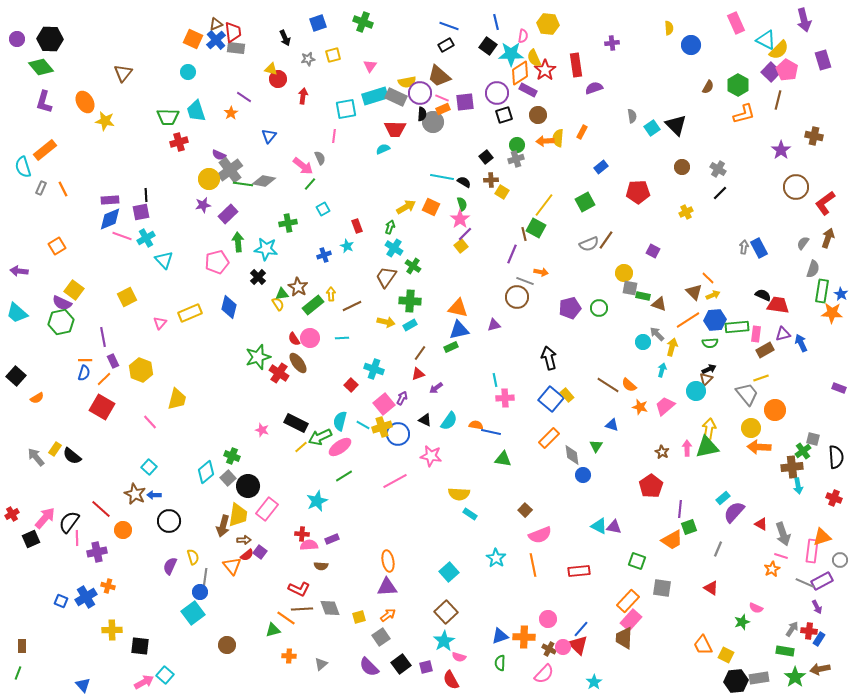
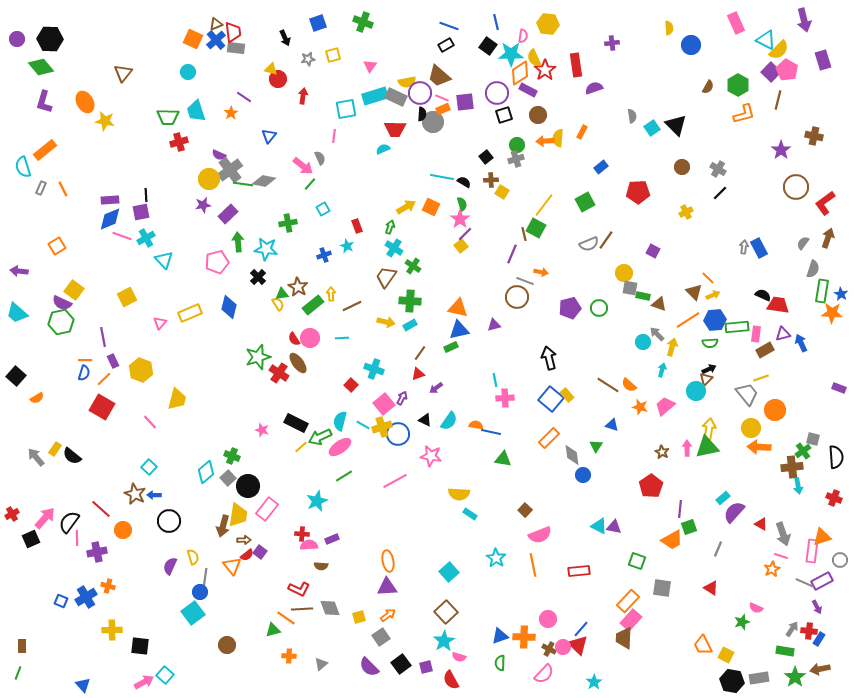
black hexagon at (736, 681): moved 4 px left; rotated 15 degrees clockwise
